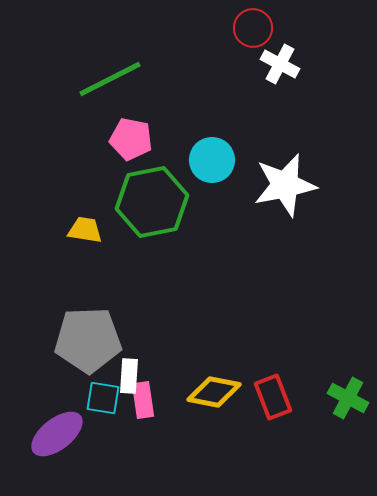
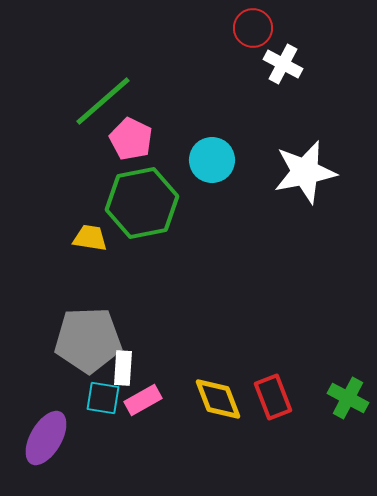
white cross: moved 3 px right
green line: moved 7 px left, 22 px down; rotated 14 degrees counterclockwise
pink pentagon: rotated 15 degrees clockwise
white star: moved 20 px right, 13 px up
green hexagon: moved 10 px left, 1 px down
yellow trapezoid: moved 5 px right, 8 px down
white rectangle: moved 6 px left, 8 px up
yellow diamond: moved 4 px right, 7 px down; rotated 58 degrees clockwise
pink rectangle: rotated 69 degrees clockwise
purple ellipse: moved 11 px left, 4 px down; rotated 22 degrees counterclockwise
